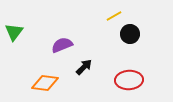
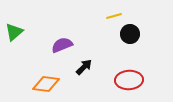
yellow line: rotated 14 degrees clockwise
green triangle: rotated 12 degrees clockwise
orange diamond: moved 1 px right, 1 px down
